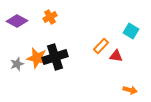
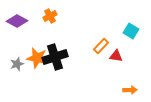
orange cross: moved 1 px up
orange arrow: rotated 16 degrees counterclockwise
